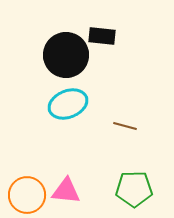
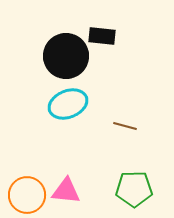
black circle: moved 1 px down
